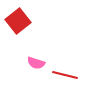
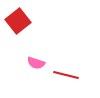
red line: moved 1 px right
